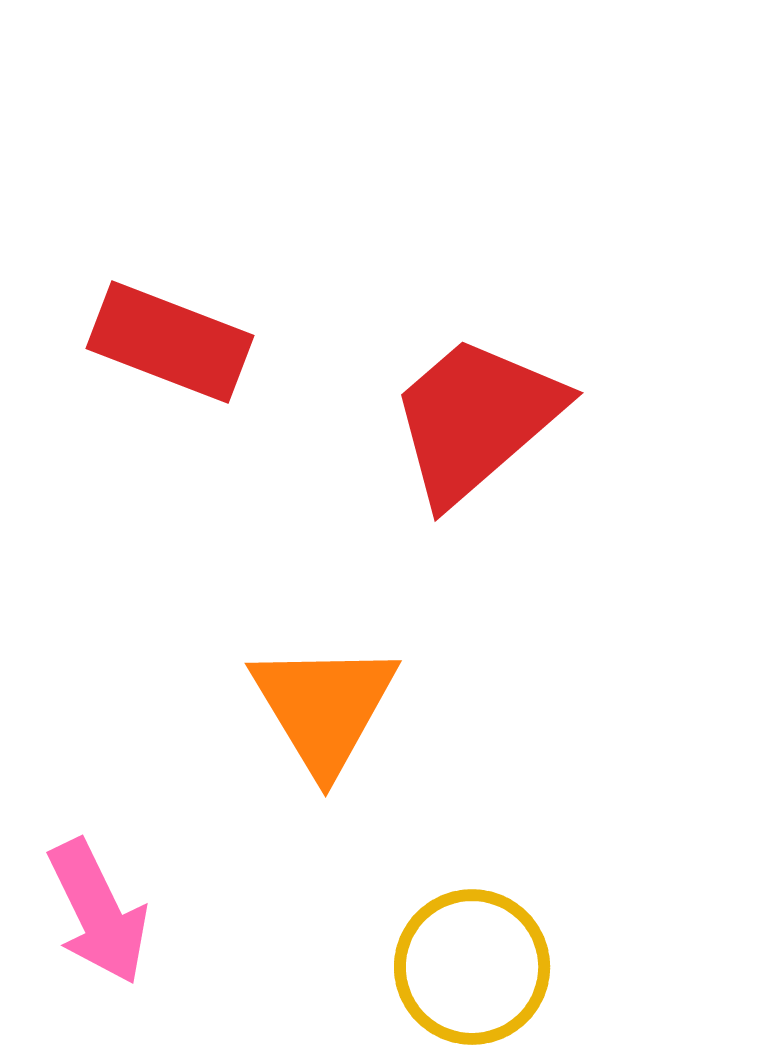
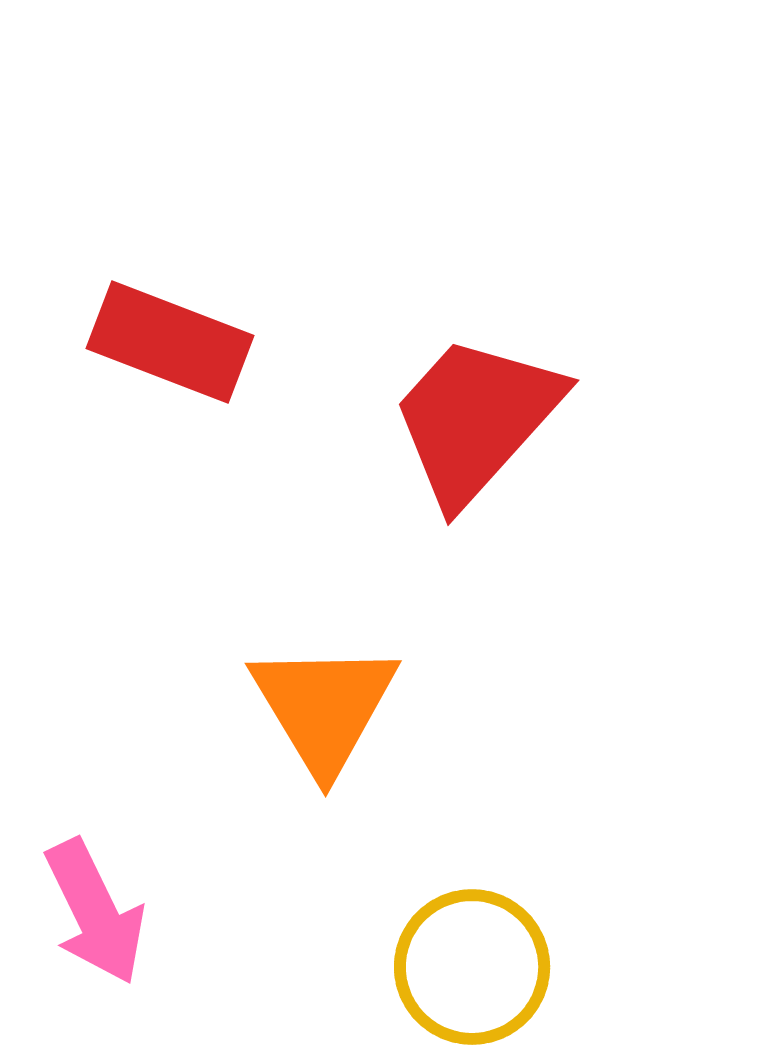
red trapezoid: rotated 7 degrees counterclockwise
pink arrow: moved 3 px left
